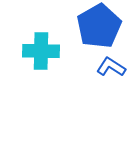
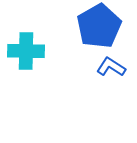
cyan cross: moved 15 px left
